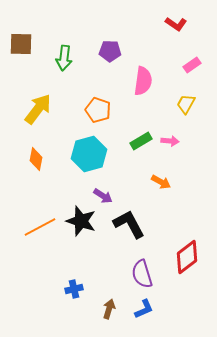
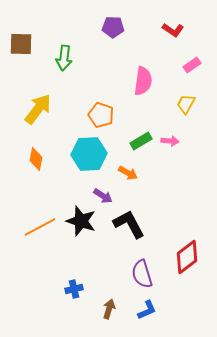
red L-shape: moved 3 px left, 6 px down
purple pentagon: moved 3 px right, 24 px up
orange pentagon: moved 3 px right, 5 px down
cyan hexagon: rotated 12 degrees clockwise
orange arrow: moved 33 px left, 9 px up
blue L-shape: moved 3 px right, 1 px down
